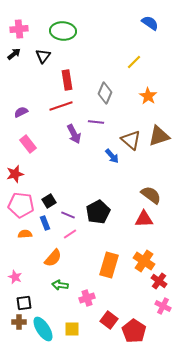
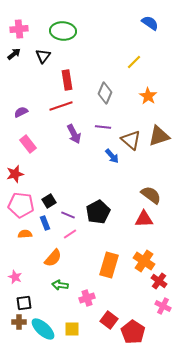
purple line at (96, 122): moved 7 px right, 5 px down
cyan ellipse at (43, 329): rotated 15 degrees counterclockwise
red pentagon at (134, 331): moved 1 px left, 1 px down
